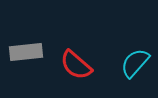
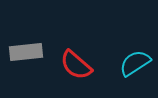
cyan semicircle: rotated 16 degrees clockwise
